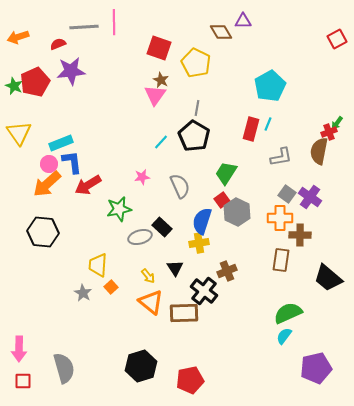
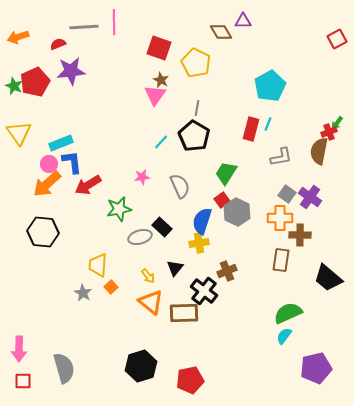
black triangle at (175, 268): rotated 12 degrees clockwise
